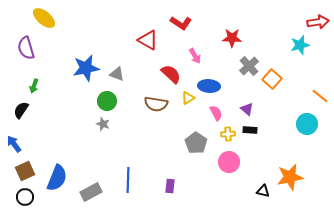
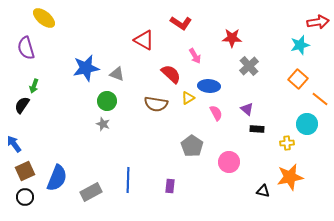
red triangle: moved 4 px left
orange square: moved 26 px right
orange line: moved 3 px down
black semicircle: moved 1 px right, 5 px up
black rectangle: moved 7 px right, 1 px up
yellow cross: moved 59 px right, 9 px down
gray pentagon: moved 4 px left, 3 px down
